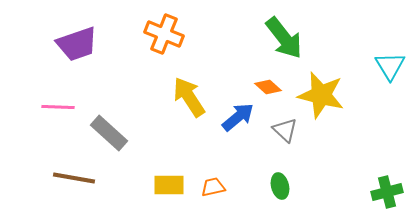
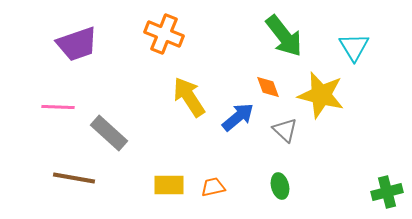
green arrow: moved 2 px up
cyan triangle: moved 36 px left, 19 px up
orange diamond: rotated 28 degrees clockwise
